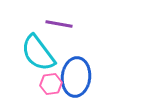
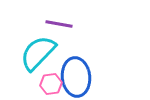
cyan semicircle: rotated 81 degrees clockwise
blue ellipse: rotated 12 degrees counterclockwise
